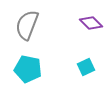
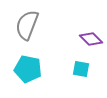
purple diamond: moved 16 px down
cyan square: moved 5 px left, 2 px down; rotated 36 degrees clockwise
